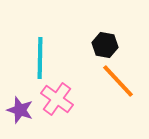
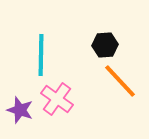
black hexagon: rotated 15 degrees counterclockwise
cyan line: moved 1 px right, 3 px up
orange line: moved 2 px right
